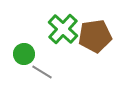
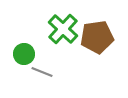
brown pentagon: moved 2 px right, 1 px down
gray line: rotated 10 degrees counterclockwise
